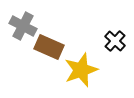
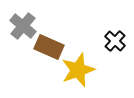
gray cross: rotated 12 degrees clockwise
yellow star: moved 3 px left
